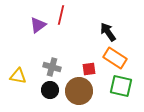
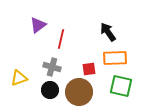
red line: moved 24 px down
orange rectangle: rotated 35 degrees counterclockwise
yellow triangle: moved 1 px right, 2 px down; rotated 30 degrees counterclockwise
brown circle: moved 1 px down
